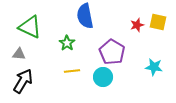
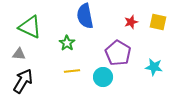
red star: moved 6 px left, 3 px up
purple pentagon: moved 6 px right, 1 px down
